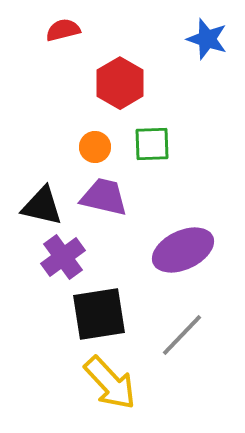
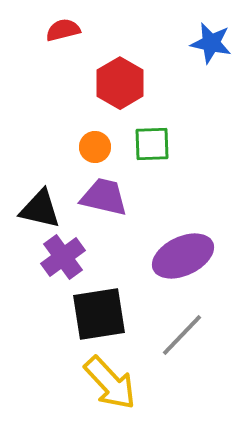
blue star: moved 4 px right, 4 px down; rotated 6 degrees counterclockwise
black triangle: moved 2 px left, 3 px down
purple ellipse: moved 6 px down
